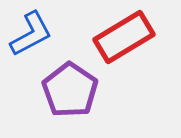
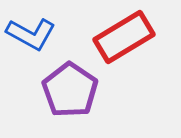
blue L-shape: rotated 57 degrees clockwise
